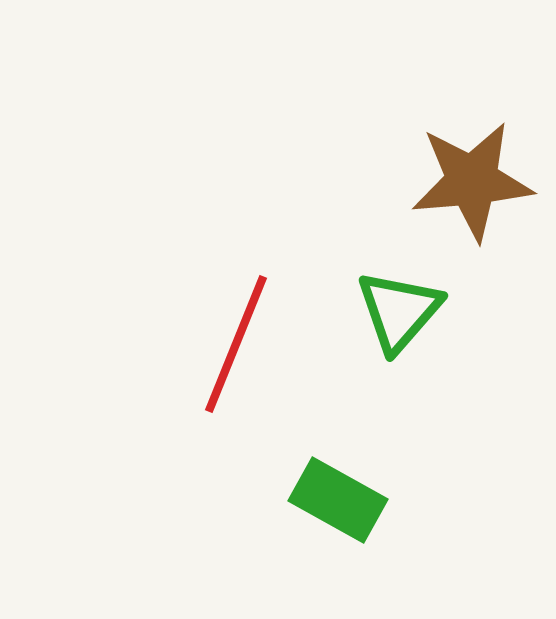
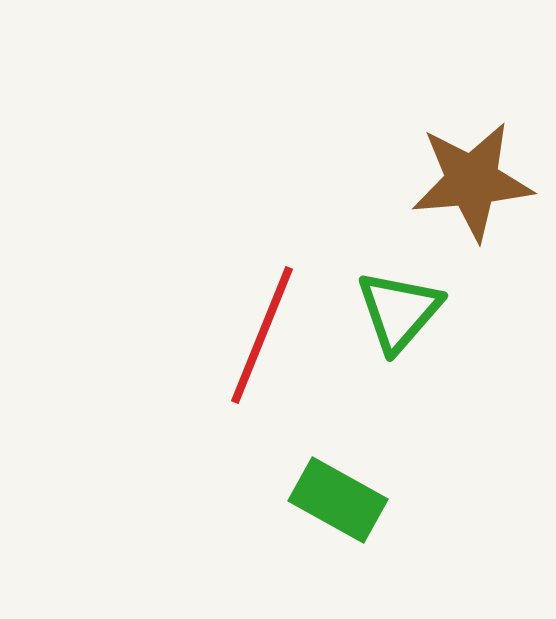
red line: moved 26 px right, 9 px up
